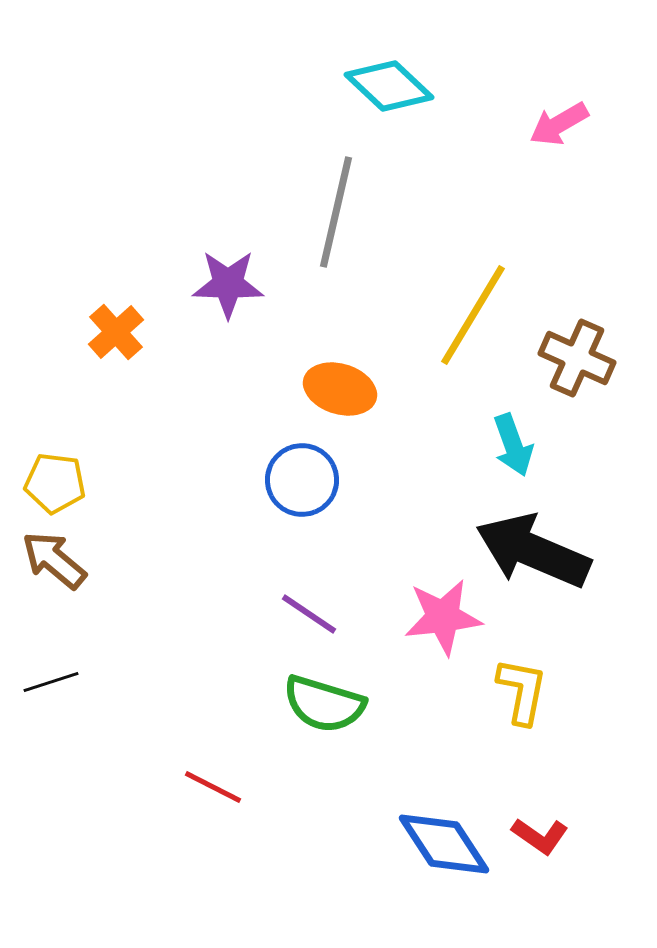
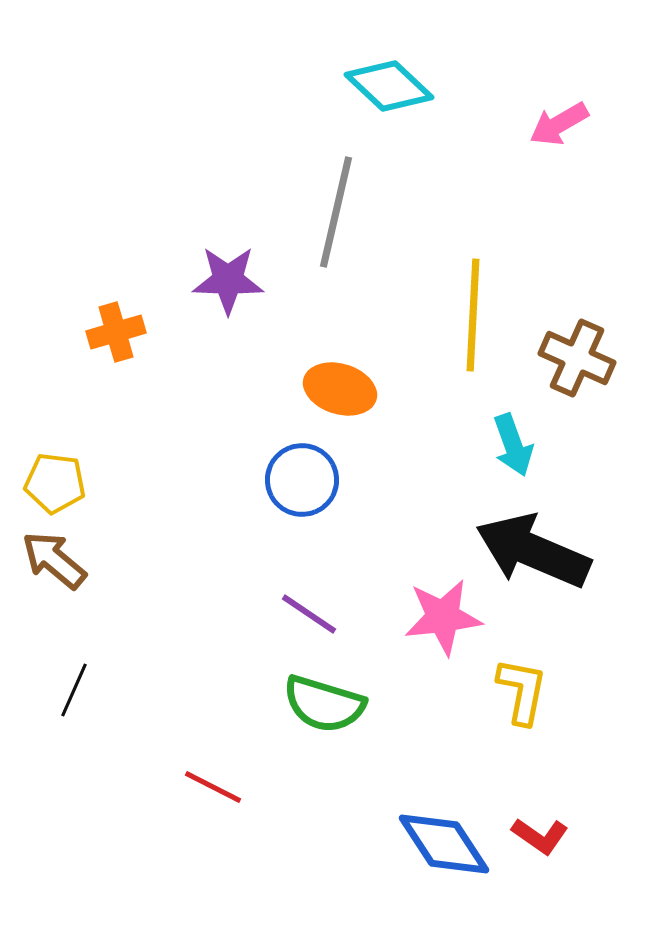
purple star: moved 4 px up
yellow line: rotated 28 degrees counterclockwise
orange cross: rotated 26 degrees clockwise
black line: moved 23 px right, 8 px down; rotated 48 degrees counterclockwise
